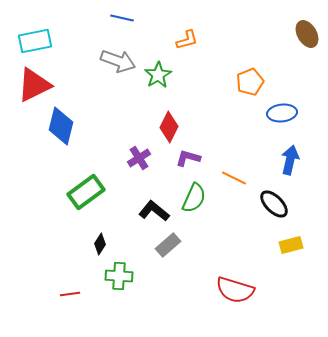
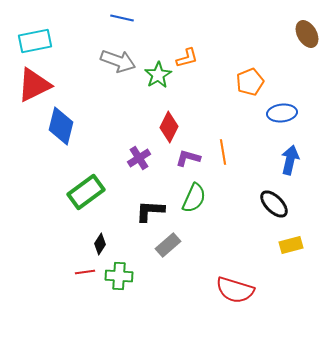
orange L-shape: moved 18 px down
orange line: moved 11 px left, 26 px up; rotated 55 degrees clockwise
black L-shape: moved 4 px left; rotated 36 degrees counterclockwise
red line: moved 15 px right, 22 px up
